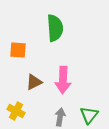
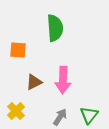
yellow cross: rotated 18 degrees clockwise
gray arrow: rotated 24 degrees clockwise
